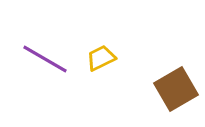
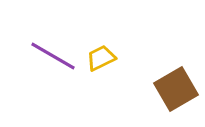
purple line: moved 8 px right, 3 px up
